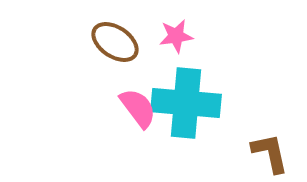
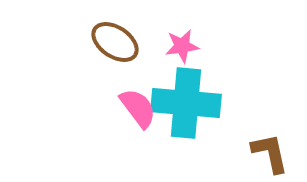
pink star: moved 6 px right, 10 px down
